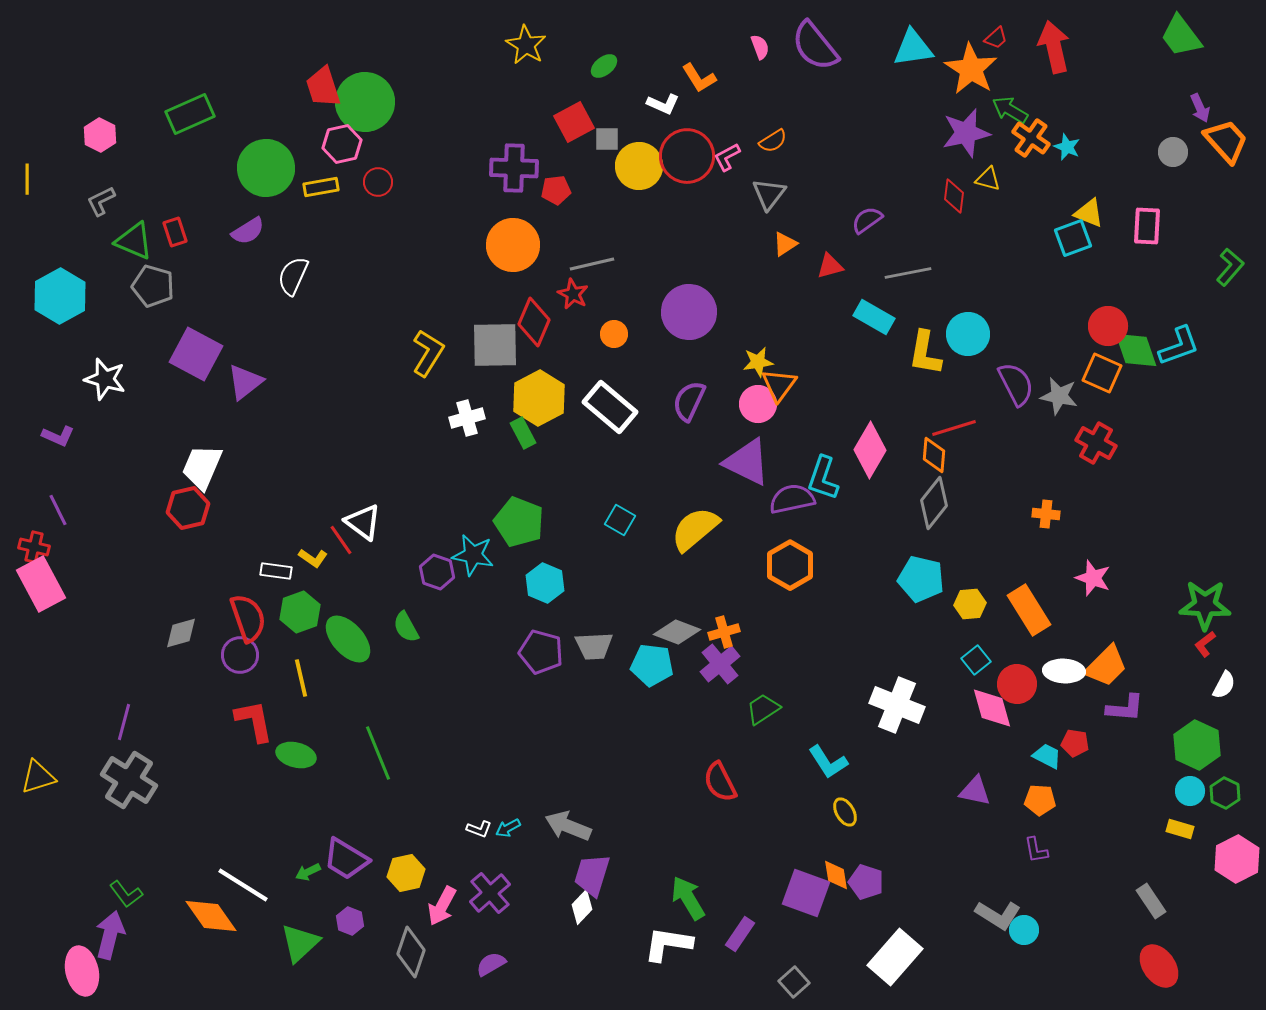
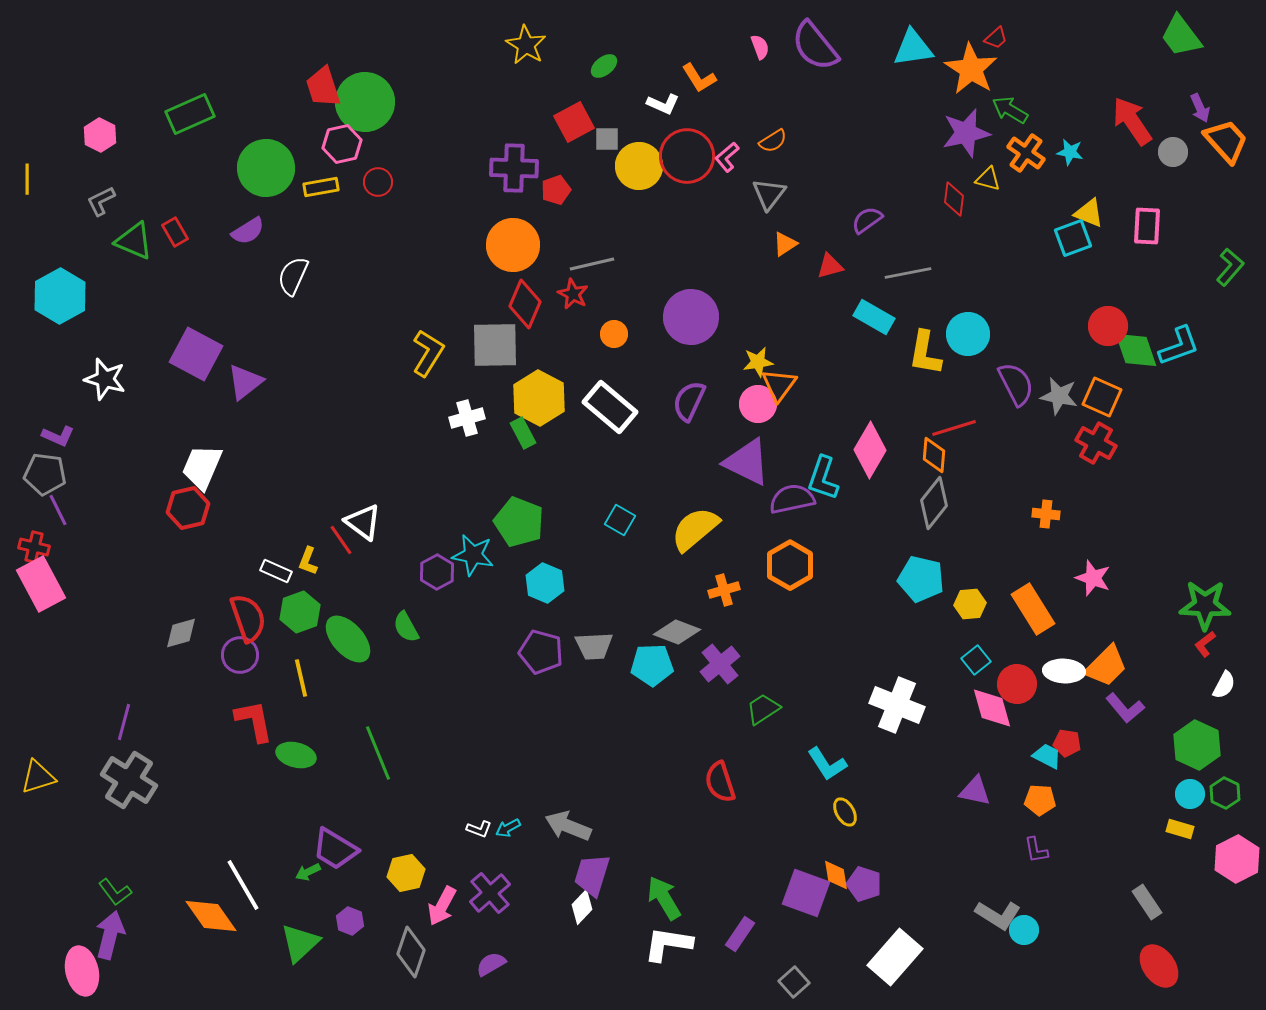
red arrow at (1054, 47): moved 78 px right, 74 px down; rotated 21 degrees counterclockwise
orange cross at (1031, 138): moved 5 px left, 15 px down
cyan star at (1067, 147): moved 3 px right, 5 px down; rotated 12 degrees counterclockwise
pink L-shape at (727, 157): rotated 12 degrees counterclockwise
red pentagon at (556, 190): rotated 12 degrees counterclockwise
red diamond at (954, 196): moved 3 px down
red rectangle at (175, 232): rotated 12 degrees counterclockwise
gray pentagon at (153, 286): moved 108 px left, 188 px down; rotated 9 degrees counterclockwise
purple circle at (689, 312): moved 2 px right, 5 px down
red diamond at (534, 322): moved 9 px left, 18 px up
orange square at (1102, 373): moved 24 px down
yellow hexagon at (539, 398): rotated 4 degrees counterclockwise
yellow L-shape at (313, 558): moved 5 px left, 3 px down; rotated 76 degrees clockwise
white rectangle at (276, 571): rotated 16 degrees clockwise
purple hexagon at (437, 572): rotated 12 degrees clockwise
orange rectangle at (1029, 610): moved 4 px right, 1 px up
orange cross at (724, 632): moved 42 px up
cyan pentagon at (652, 665): rotated 9 degrees counterclockwise
purple L-shape at (1125, 708): rotated 45 degrees clockwise
red pentagon at (1075, 743): moved 8 px left
cyan L-shape at (828, 762): moved 1 px left, 2 px down
red semicircle at (720, 782): rotated 9 degrees clockwise
cyan circle at (1190, 791): moved 3 px down
purple trapezoid at (346, 859): moved 11 px left, 10 px up
purple pentagon at (866, 882): moved 2 px left, 2 px down
white line at (243, 885): rotated 28 degrees clockwise
green L-shape at (126, 894): moved 11 px left, 2 px up
green arrow at (688, 898): moved 24 px left
gray rectangle at (1151, 901): moved 4 px left, 1 px down
